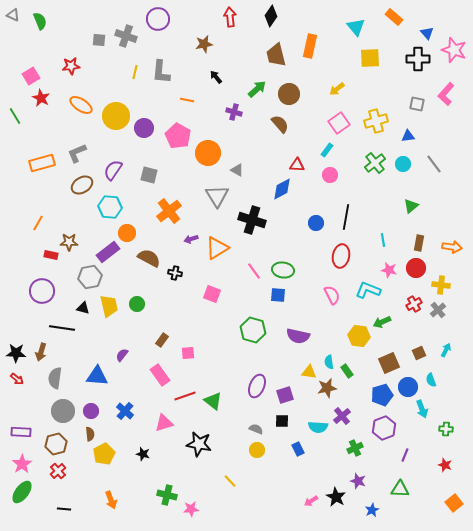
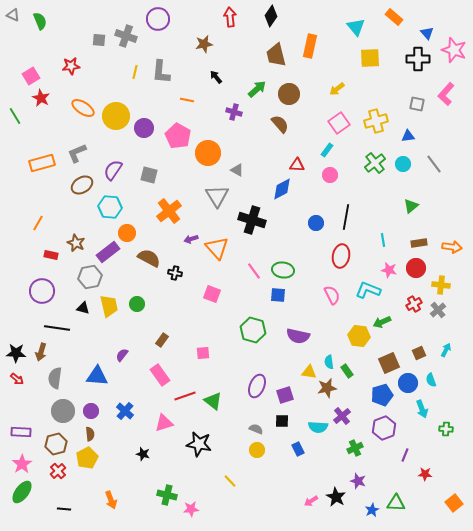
orange ellipse at (81, 105): moved 2 px right, 3 px down
brown star at (69, 242): moved 7 px right, 1 px down; rotated 24 degrees clockwise
brown rectangle at (419, 243): rotated 70 degrees clockwise
orange triangle at (217, 248): rotated 40 degrees counterclockwise
black line at (62, 328): moved 5 px left
pink square at (188, 353): moved 15 px right
blue circle at (408, 387): moved 4 px up
yellow pentagon at (104, 454): moved 17 px left, 4 px down
red star at (445, 465): moved 20 px left, 9 px down; rotated 16 degrees counterclockwise
green triangle at (400, 489): moved 4 px left, 14 px down
